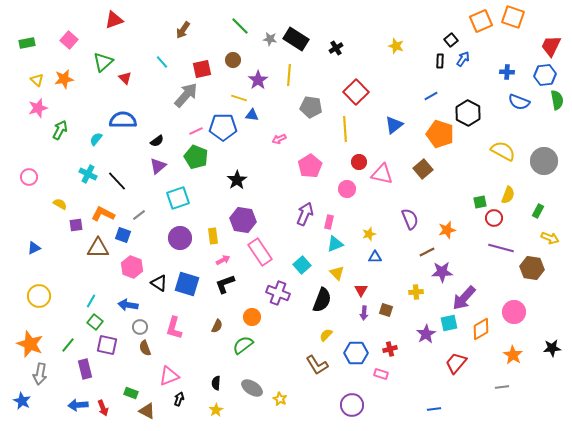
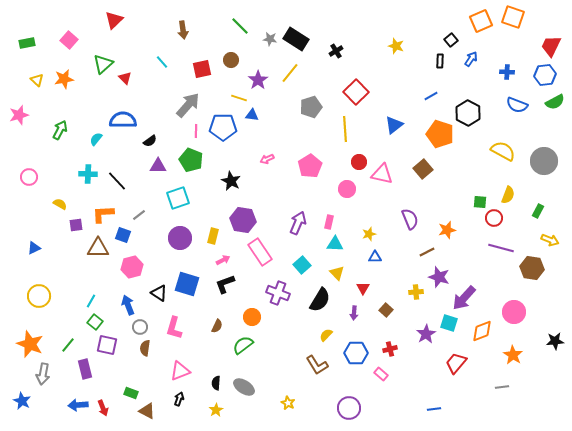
red triangle at (114, 20): rotated 24 degrees counterclockwise
brown arrow at (183, 30): rotated 42 degrees counterclockwise
black cross at (336, 48): moved 3 px down
blue arrow at (463, 59): moved 8 px right
brown circle at (233, 60): moved 2 px left
green triangle at (103, 62): moved 2 px down
yellow line at (289, 75): moved 1 px right, 2 px up; rotated 35 degrees clockwise
gray arrow at (186, 95): moved 2 px right, 10 px down
green semicircle at (557, 100): moved 2 px left, 2 px down; rotated 72 degrees clockwise
blue semicircle at (519, 102): moved 2 px left, 3 px down
gray pentagon at (311, 107): rotated 25 degrees counterclockwise
pink star at (38, 108): moved 19 px left, 7 px down
pink line at (196, 131): rotated 64 degrees counterclockwise
pink arrow at (279, 139): moved 12 px left, 20 px down
black semicircle at (157, 141): moved 7 px left
green pentagon at (196, 157): moved 5 px left, 3 px down
purple triangle at (158, 166): rotated 42 degrees clockwise
cyan cross at (88, 174): rotated 24 degrees counterclockwise
black star at (237, 180): moved 6 px left, 1 px down; rotated 12 degrees counterclockwise
green square at (480, 202): rotated 16 degrees clockwise
orange L-shape at (103, 214): rotated 30 degrees counterclockwise
purple arrow at (305, 214): moved 7 px left, 9 px down
yellow rectangle at (213, 236): rotated 21 degrees clockwise
yellow arrow at (550, 238): moved 2 px down
cyan triangle at (335, 244): rotated 24 degrees clockwise
pink hexagon at (132, 267): rotated 25 degrees clockwise
purple star at (442, 272): moved 3 px left, 5 px down; rotated 20 degrees clockwise
black triangle at (159, 283): moved 10 px down
red triangle at (361, 290): moved 2 px right, 2 px up
black semicircle at (322, 300): moved 2 px left; rotated 10 degrees clockwise
blue arrow at (128, 305): rotated 60 degrees clockwise
brown square at (386, 310): rotated 24 degrees clockwise
purple arrow at (364, 313): moved 10 px left
cyan square at (449, 323): rotated 30 degrees clockwise
orange diamond at (481, 329): moved 1 px right, 2 px down; rotated 10 degrees clockwise
brown semicircle at (145, 348): rotated 28 degrees clockwise
black star at (552, 348): moved 3 px right, 7 px up
gray arrow at (40, 374): moved 3 px right
pink rectangle at (381, 374): rotated 24 degrees clockwise
pink triangle at (169, 376): moved 11 px right, 5 px up
gray ellipse at (252, 388): moved 8 px left, 1 px up
yellow star at (280, 399): moved 8 px right, 4 px down
purple circle at (352, 405): moved 3 px left, 3 px down
